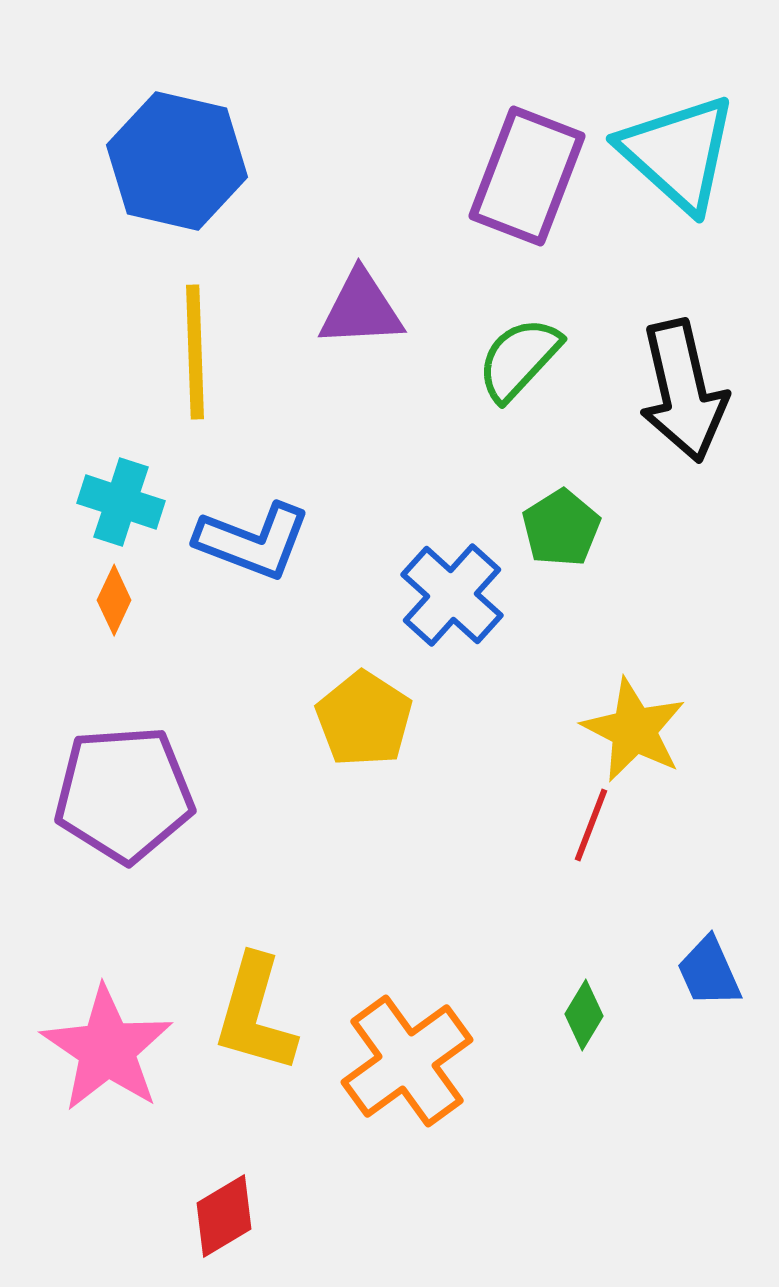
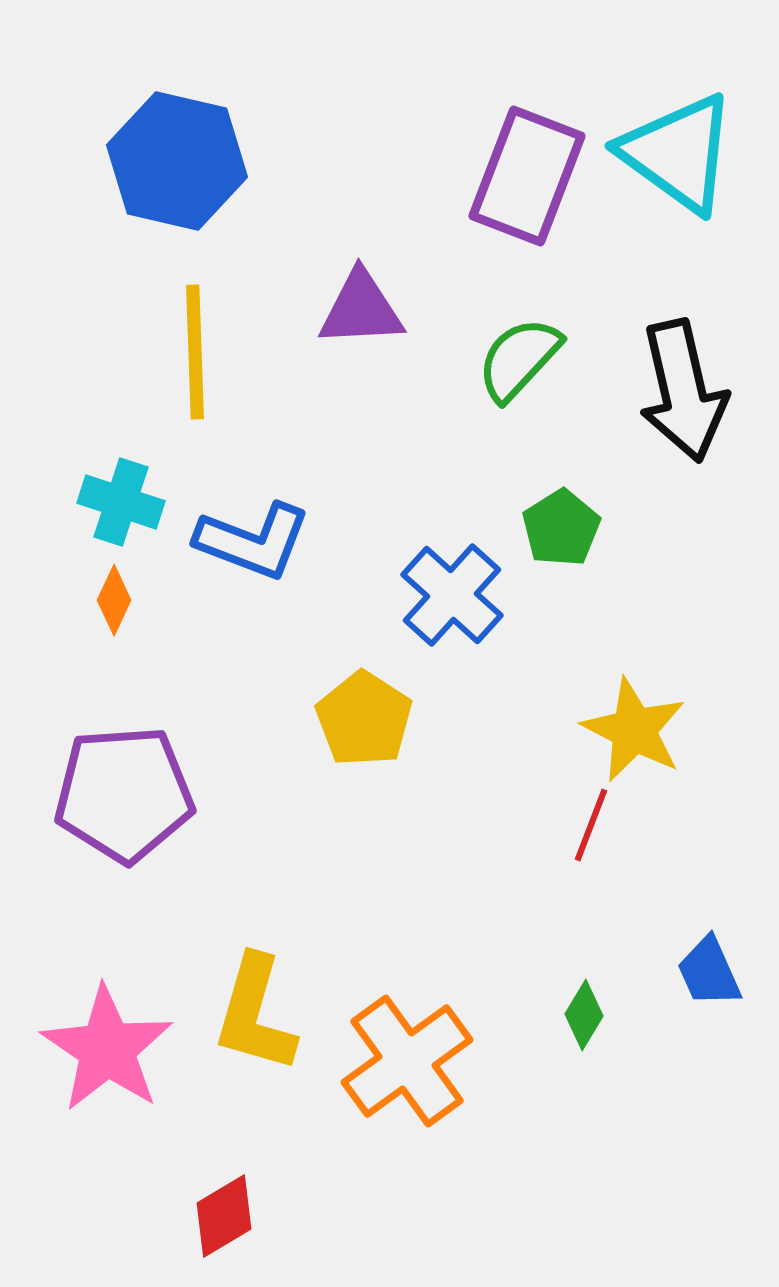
cyan triangle: rotated 6 degrees counterclockwise
